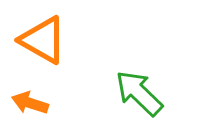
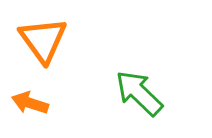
orange triangle: rotated 24 degrees clockwise
